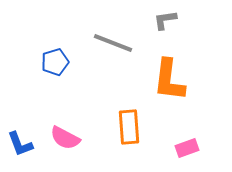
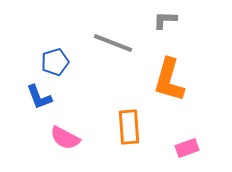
gray L-shape: rotated 10 degrees clockwise
orange L-shape: rotated 9 degrees clockwise
blue L-shape: moved 19 px right, 47 px up
